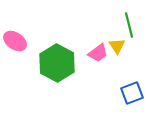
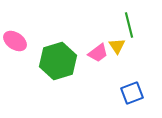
green hexagon: moved 1 px right, 2 px up; rotated 15 degrees clockwise
